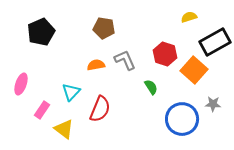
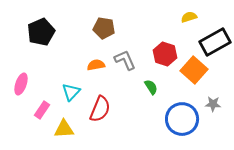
yellow triangle: rotated 40 degrees counterclockwise
